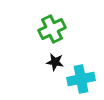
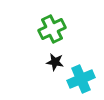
cyan cross: rotated 12 degrees counterclockwise
